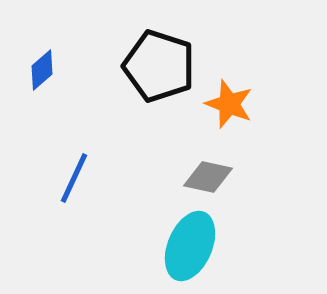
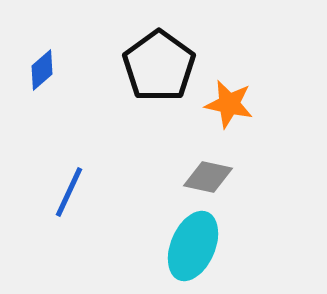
black pentagon: rotated 18 degrees clockwise
orange star: rotated 9 degrees counterclockwise
blue line: moved 5 px left, 14 px down
cyan ellipse: moved 3 px right
